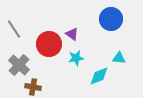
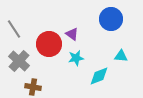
cyan triangle: moved 2 px right, 2 px up
gray cross: moved 4 px up
